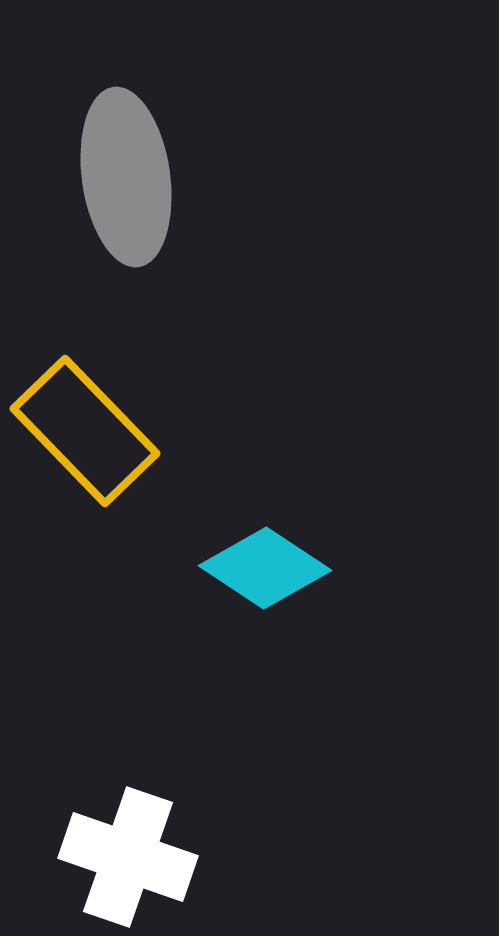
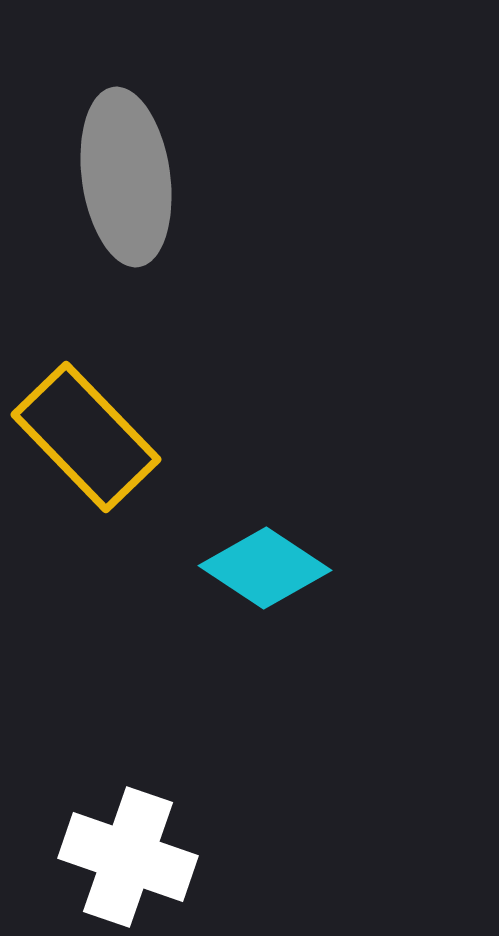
yellow rectangle: moved 1 px right, 6 px down
